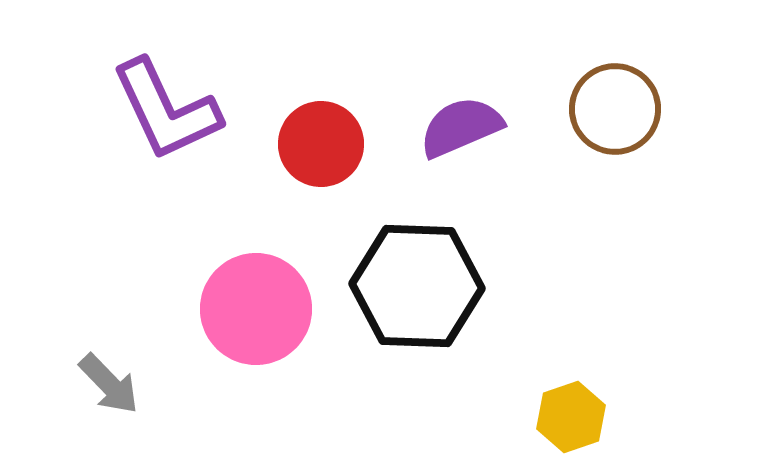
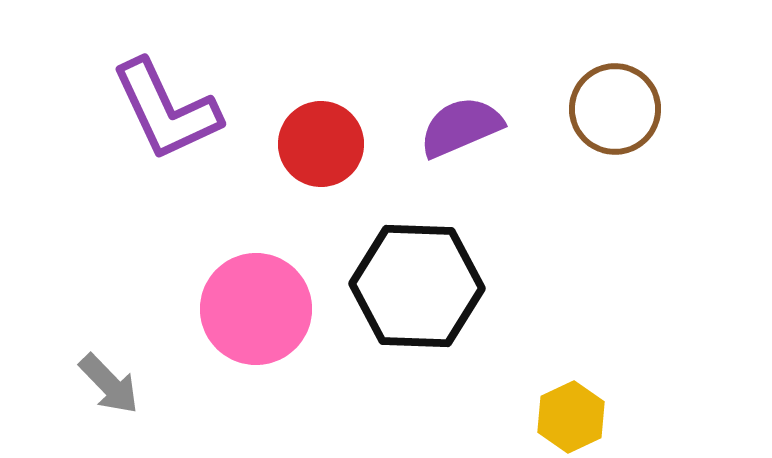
yellow hexagon: rotated 6 degrees counterclockwise
